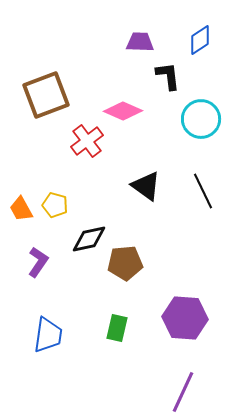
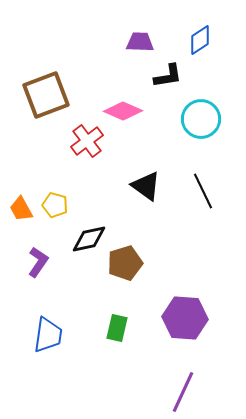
black L-shape: rotated 88 degrees clockwise
brown pentagon: rotated 12 degrees counterclockwise
